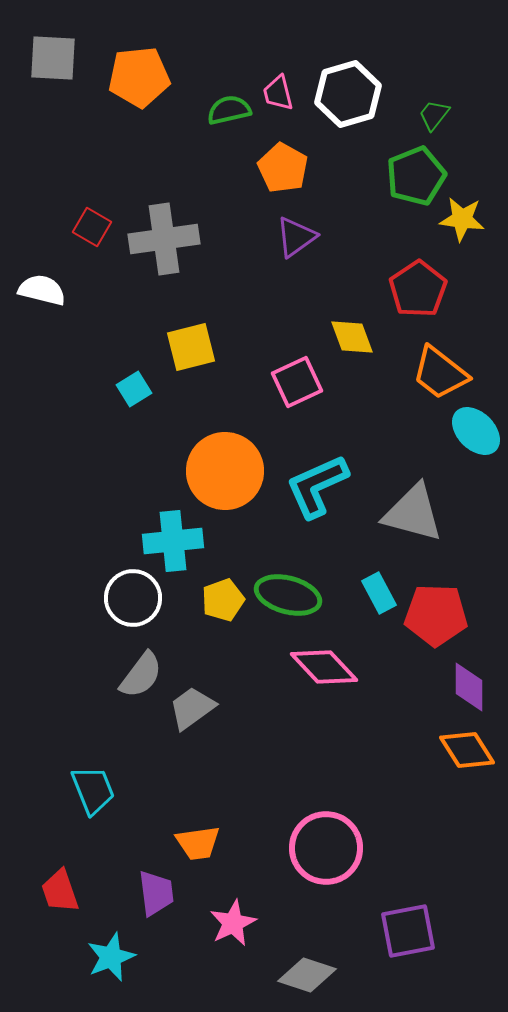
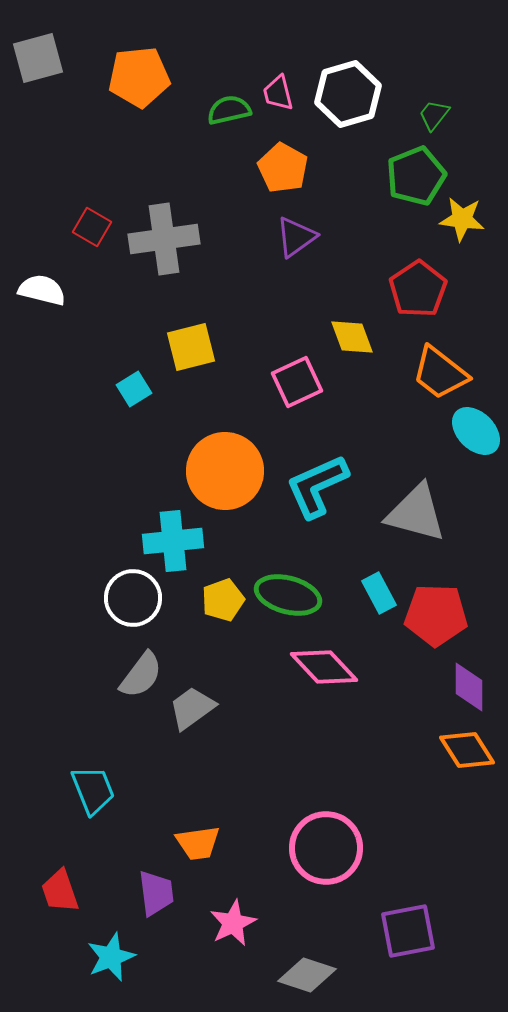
gray square at (53, 58): moved 15 px left; rotated 18 degrees counterclockwise
gray triangle at (413, 513): moved 3 px right
